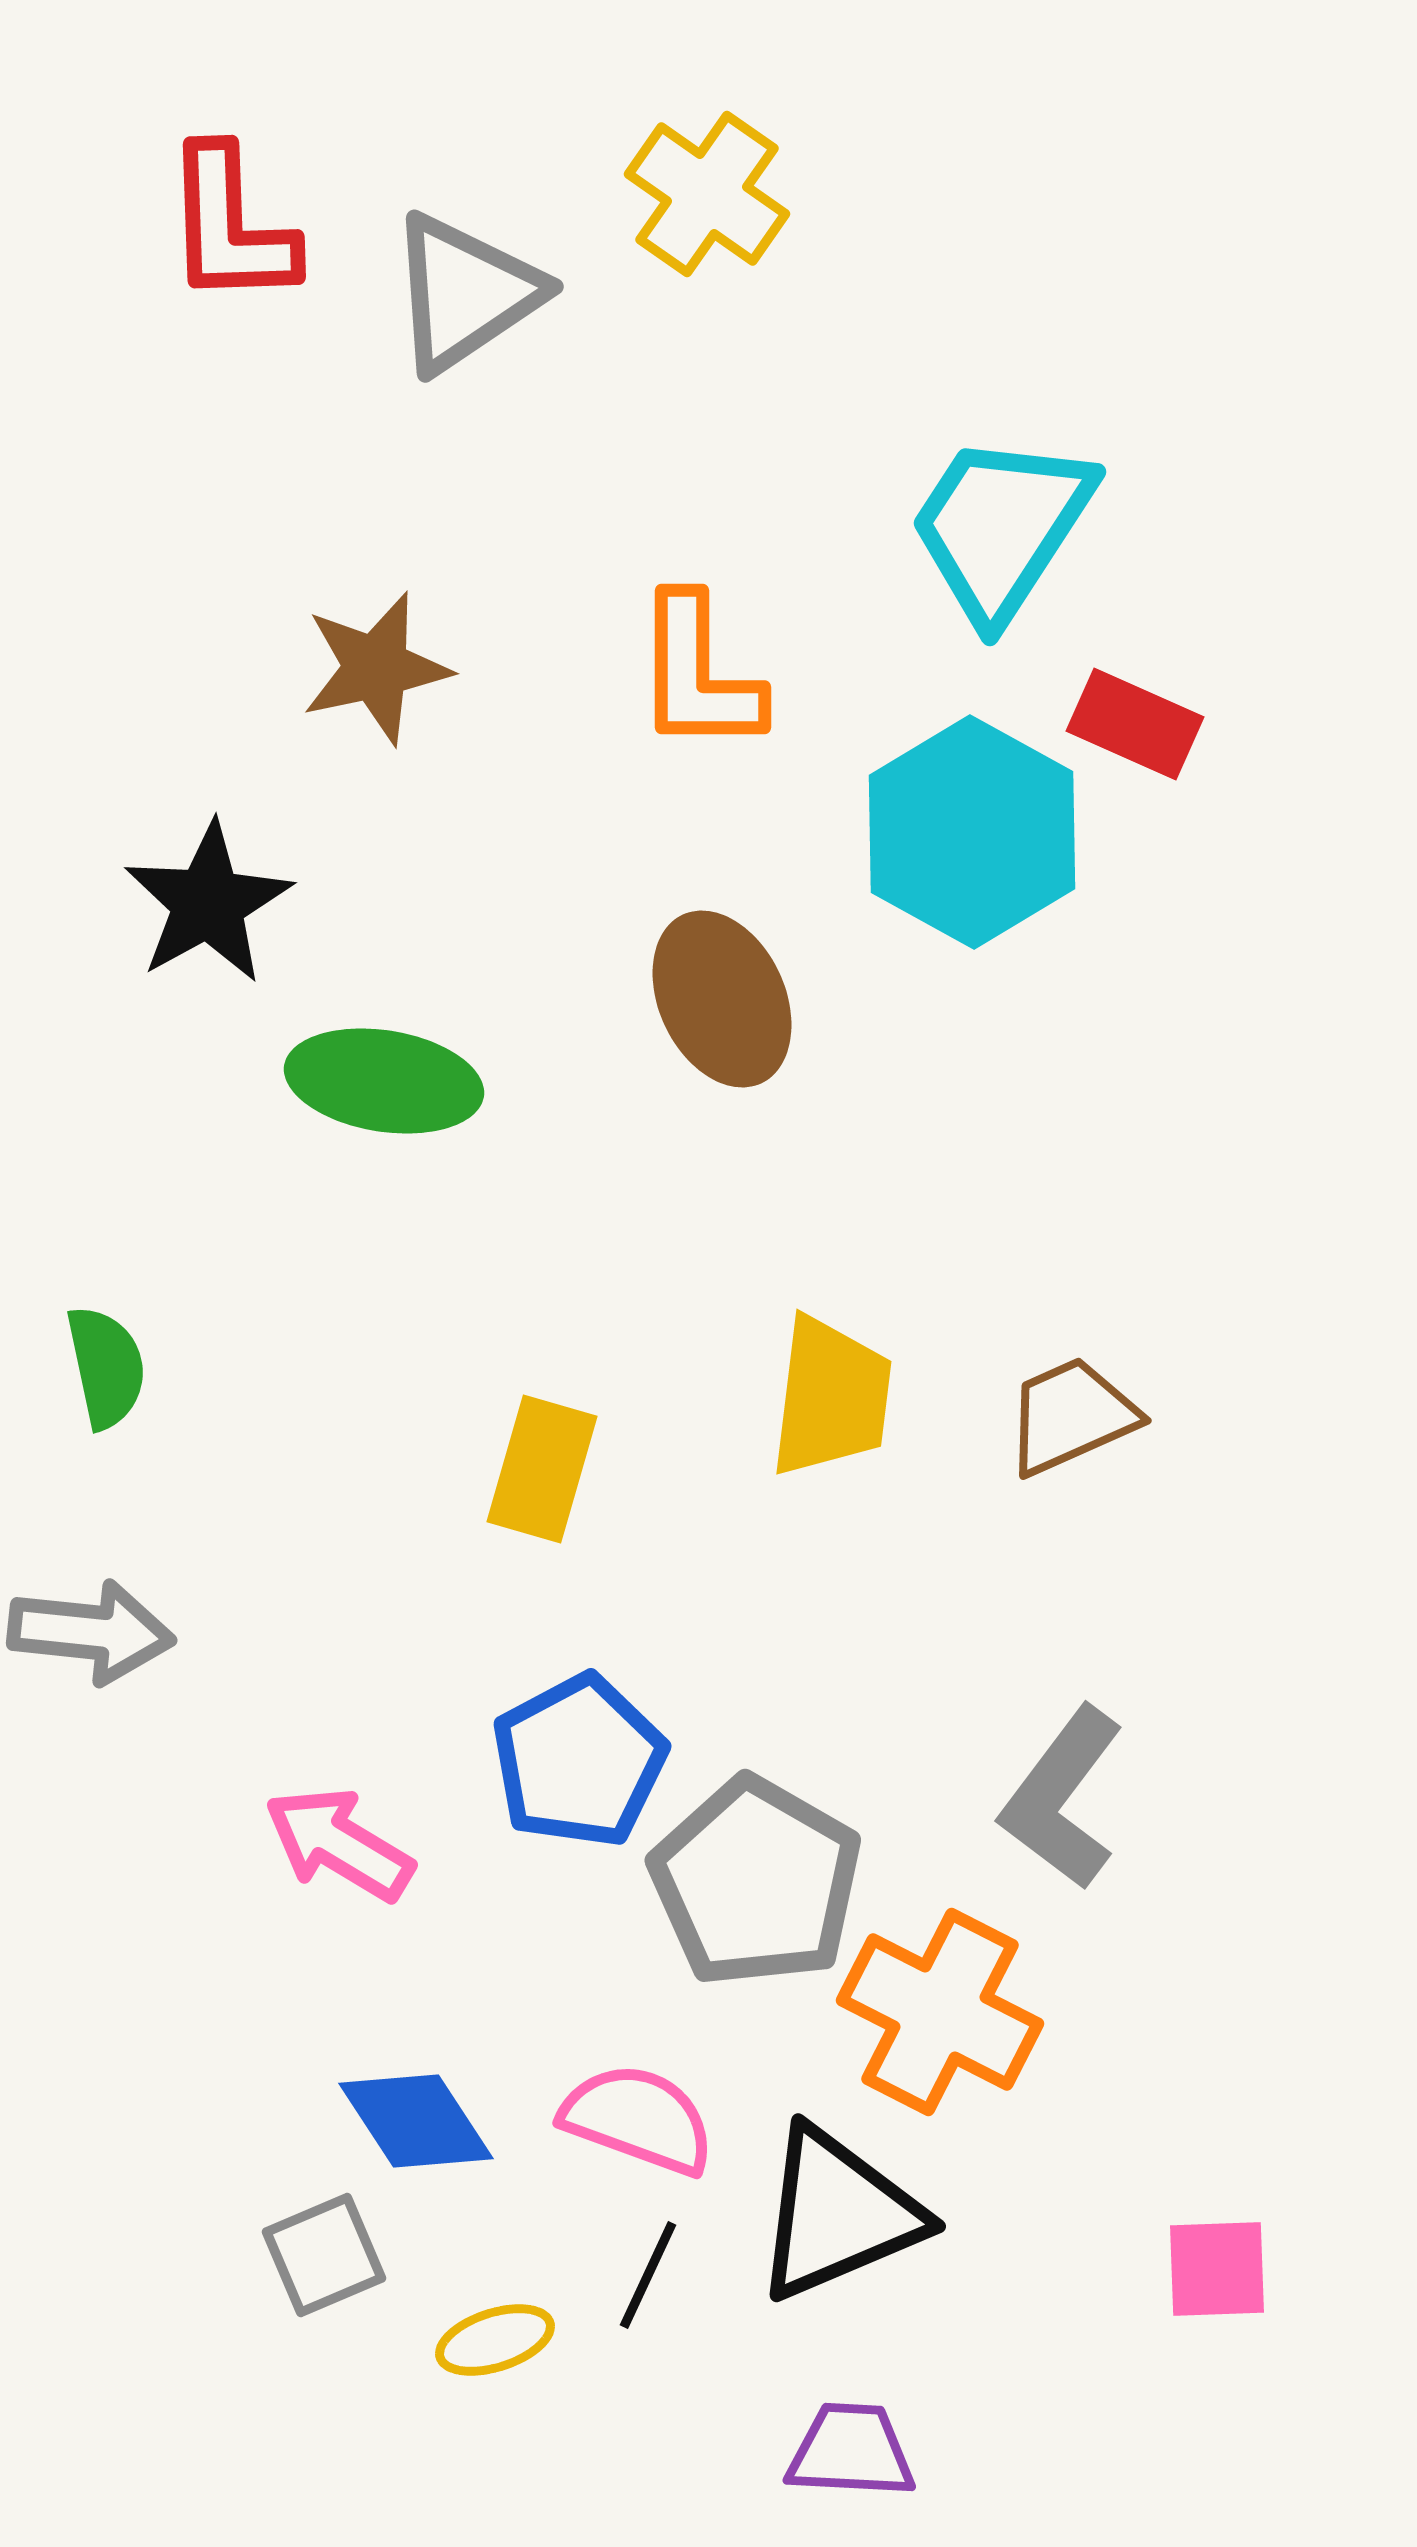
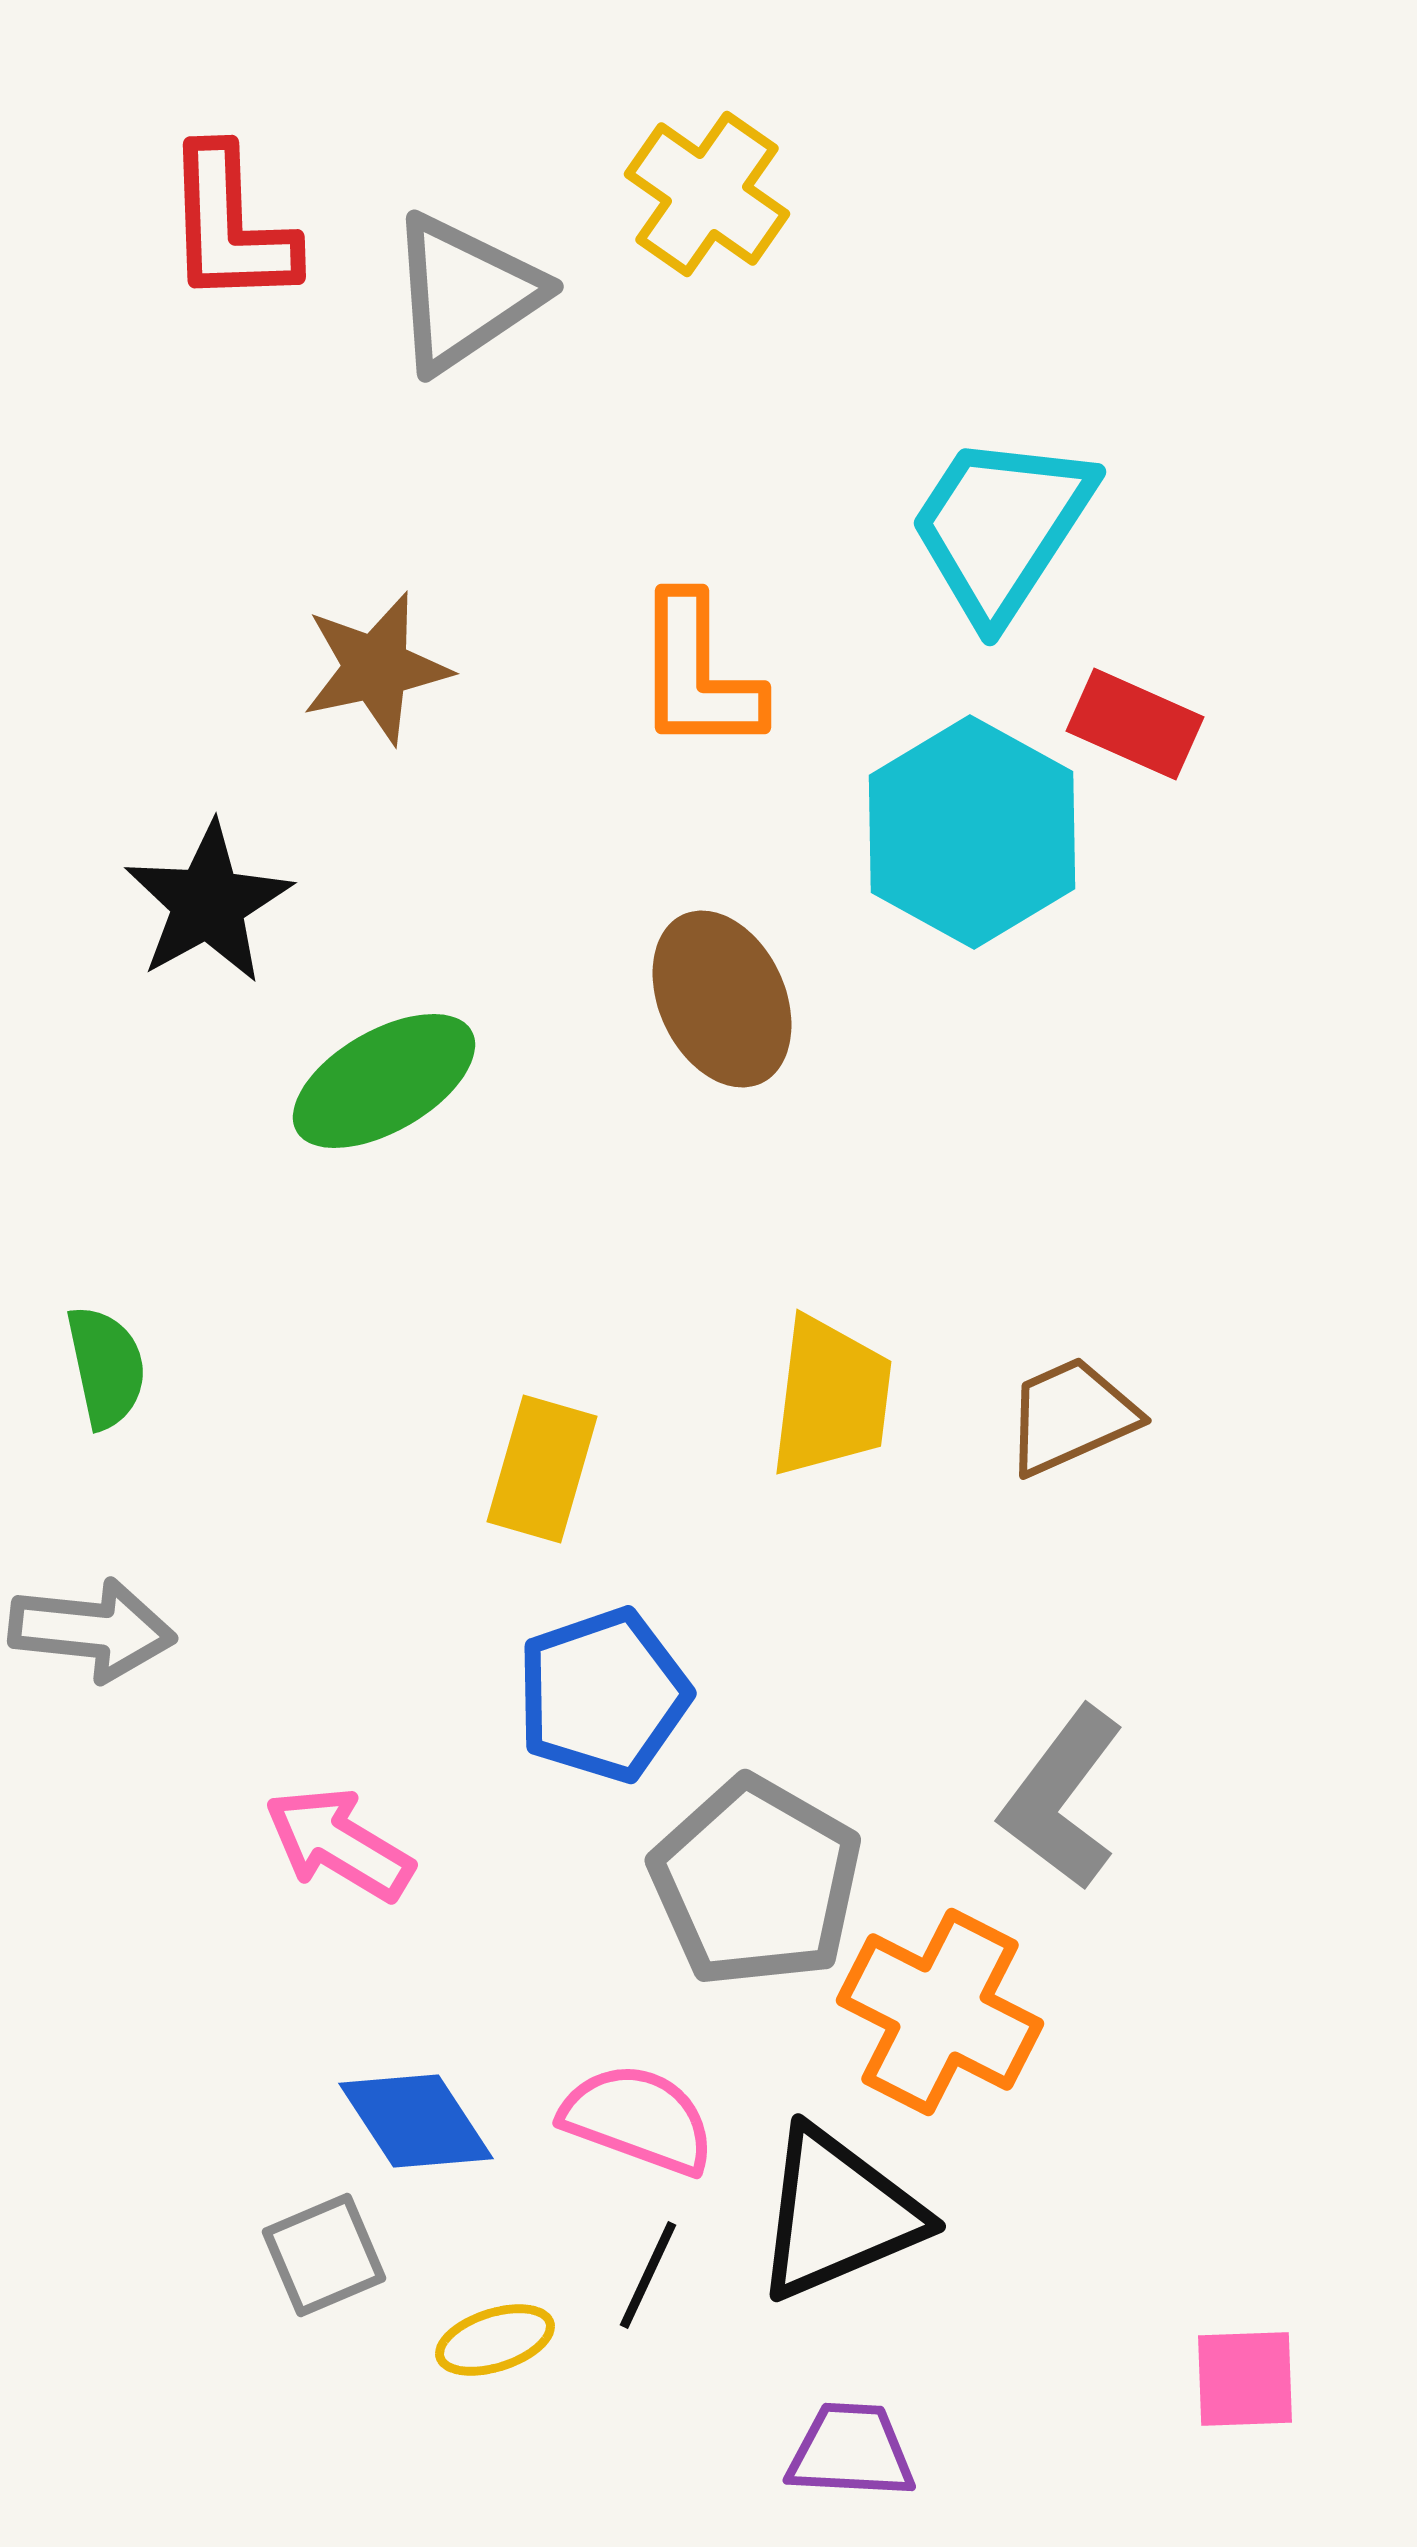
green ellipse: rotated 39 degrees counterclockwise
gray arrow: moved 1 px right, 2 px up
blue pentagon: moved 24 px right, 66 px up; rotated 9 degrees clockwise
pink square: moved 28 px right, 110 px down
